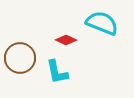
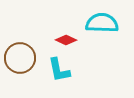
cyan semicircle: rotated 20 degrees counterclockwise
cyan L-shape: moved 2 px right, 2 px up
